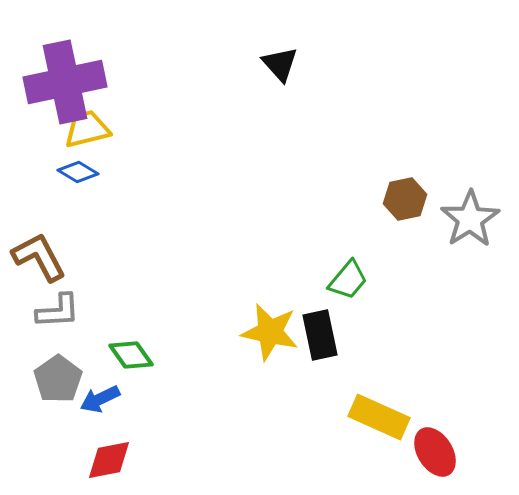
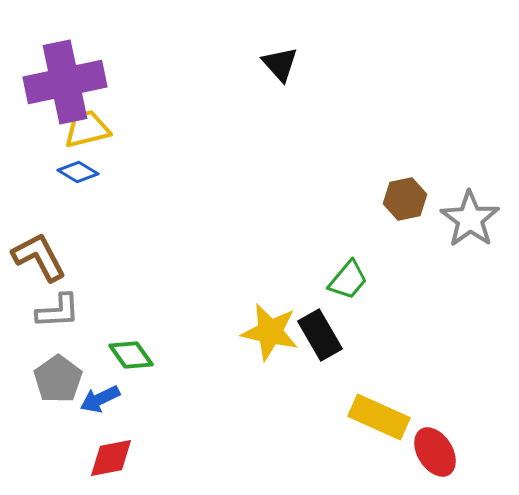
gray star: rotated 4 degrees counterclockwise
black rectangle: rotated 18 degrees counterclockwise
red diamond: moved 2 px right, 2 px up
